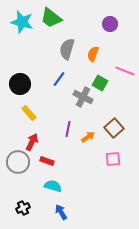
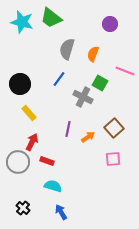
black cross: rotated 24 degrees counterclockwise
